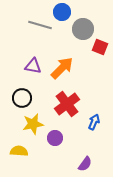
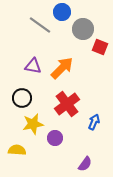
gray line: rotated 20 degrees clockwise
yellow semicircle: moved 2 px left, 1 px up
